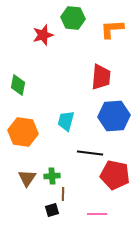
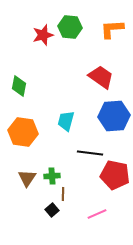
green hexagon: moved 3 px left, 9 px down
red trapezoid: rotated 60 degrees counterclockwise
green diamond: moved 1 px right, 1 px down
black square: rotated 24 degrees counterclockwise
pink line: rotated 24 degrees counterclockwise
